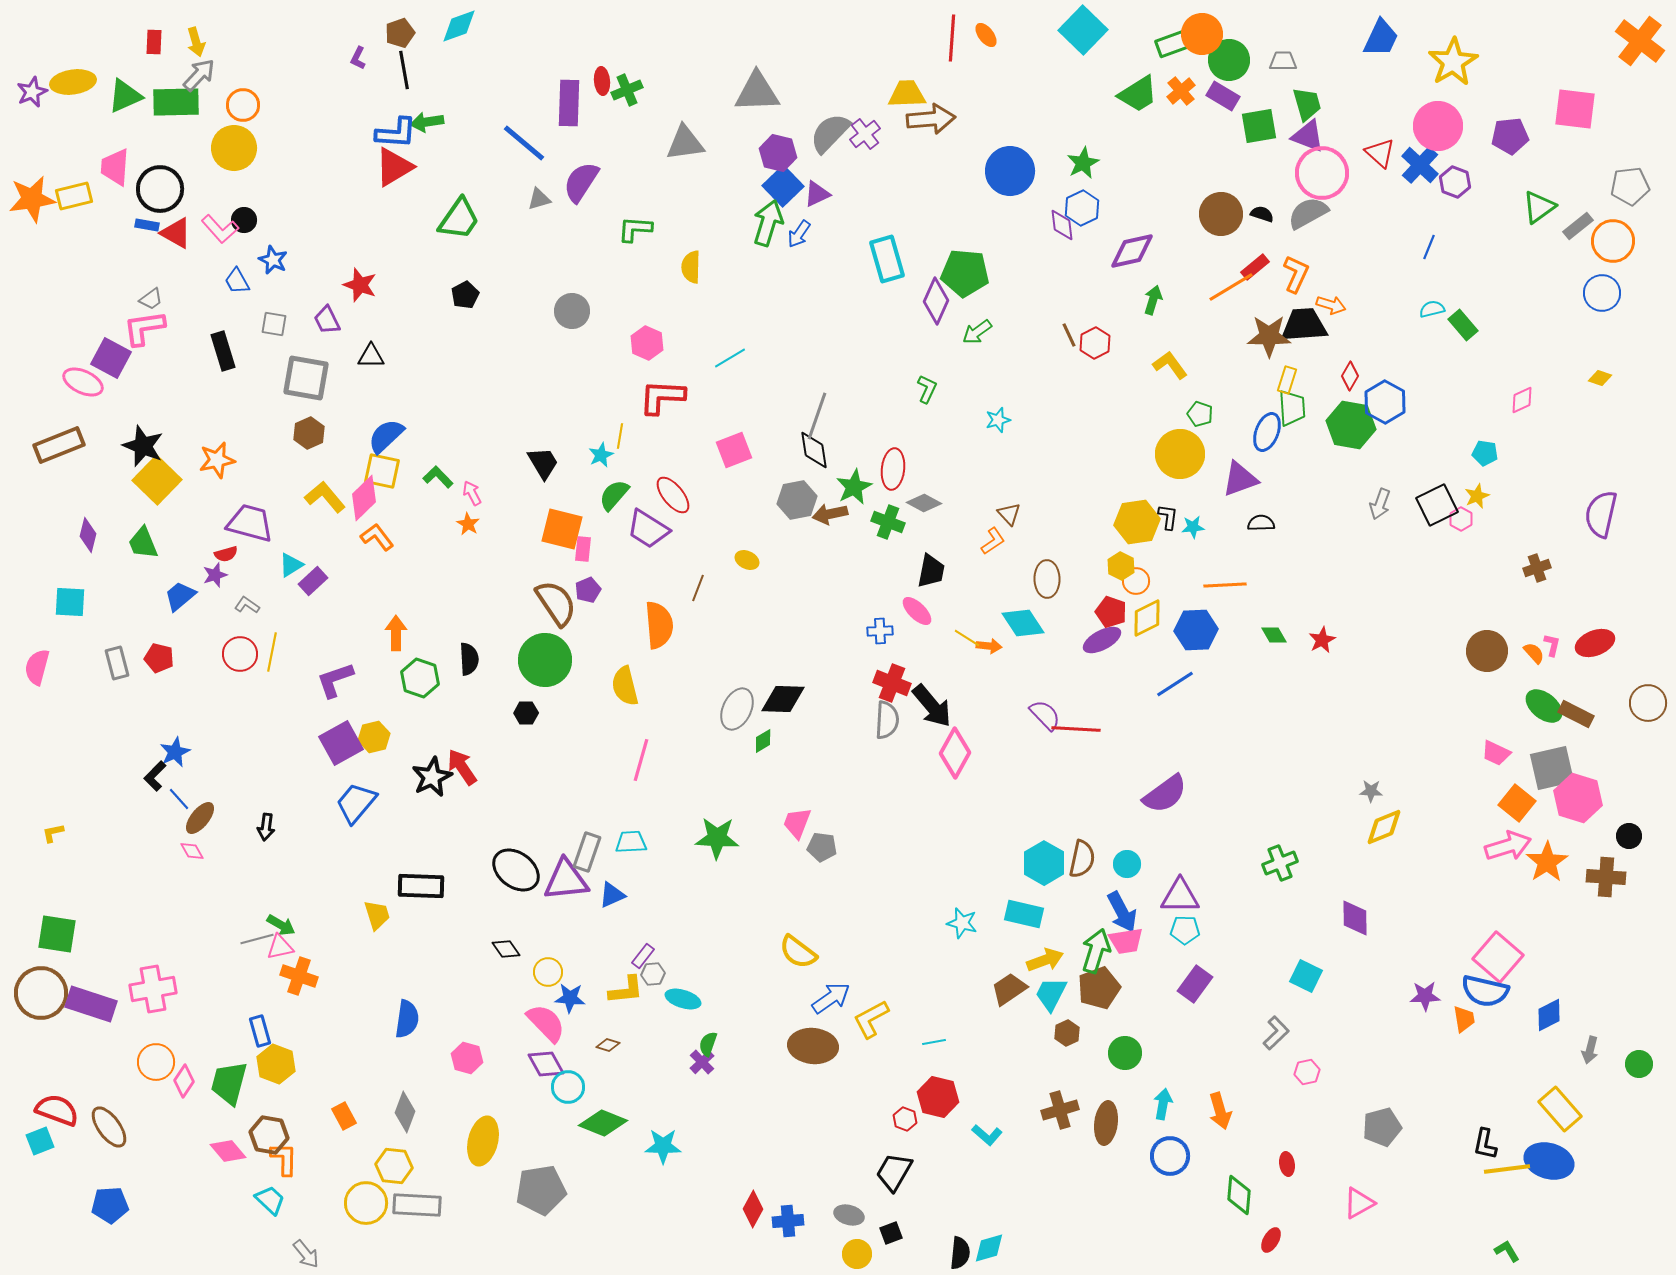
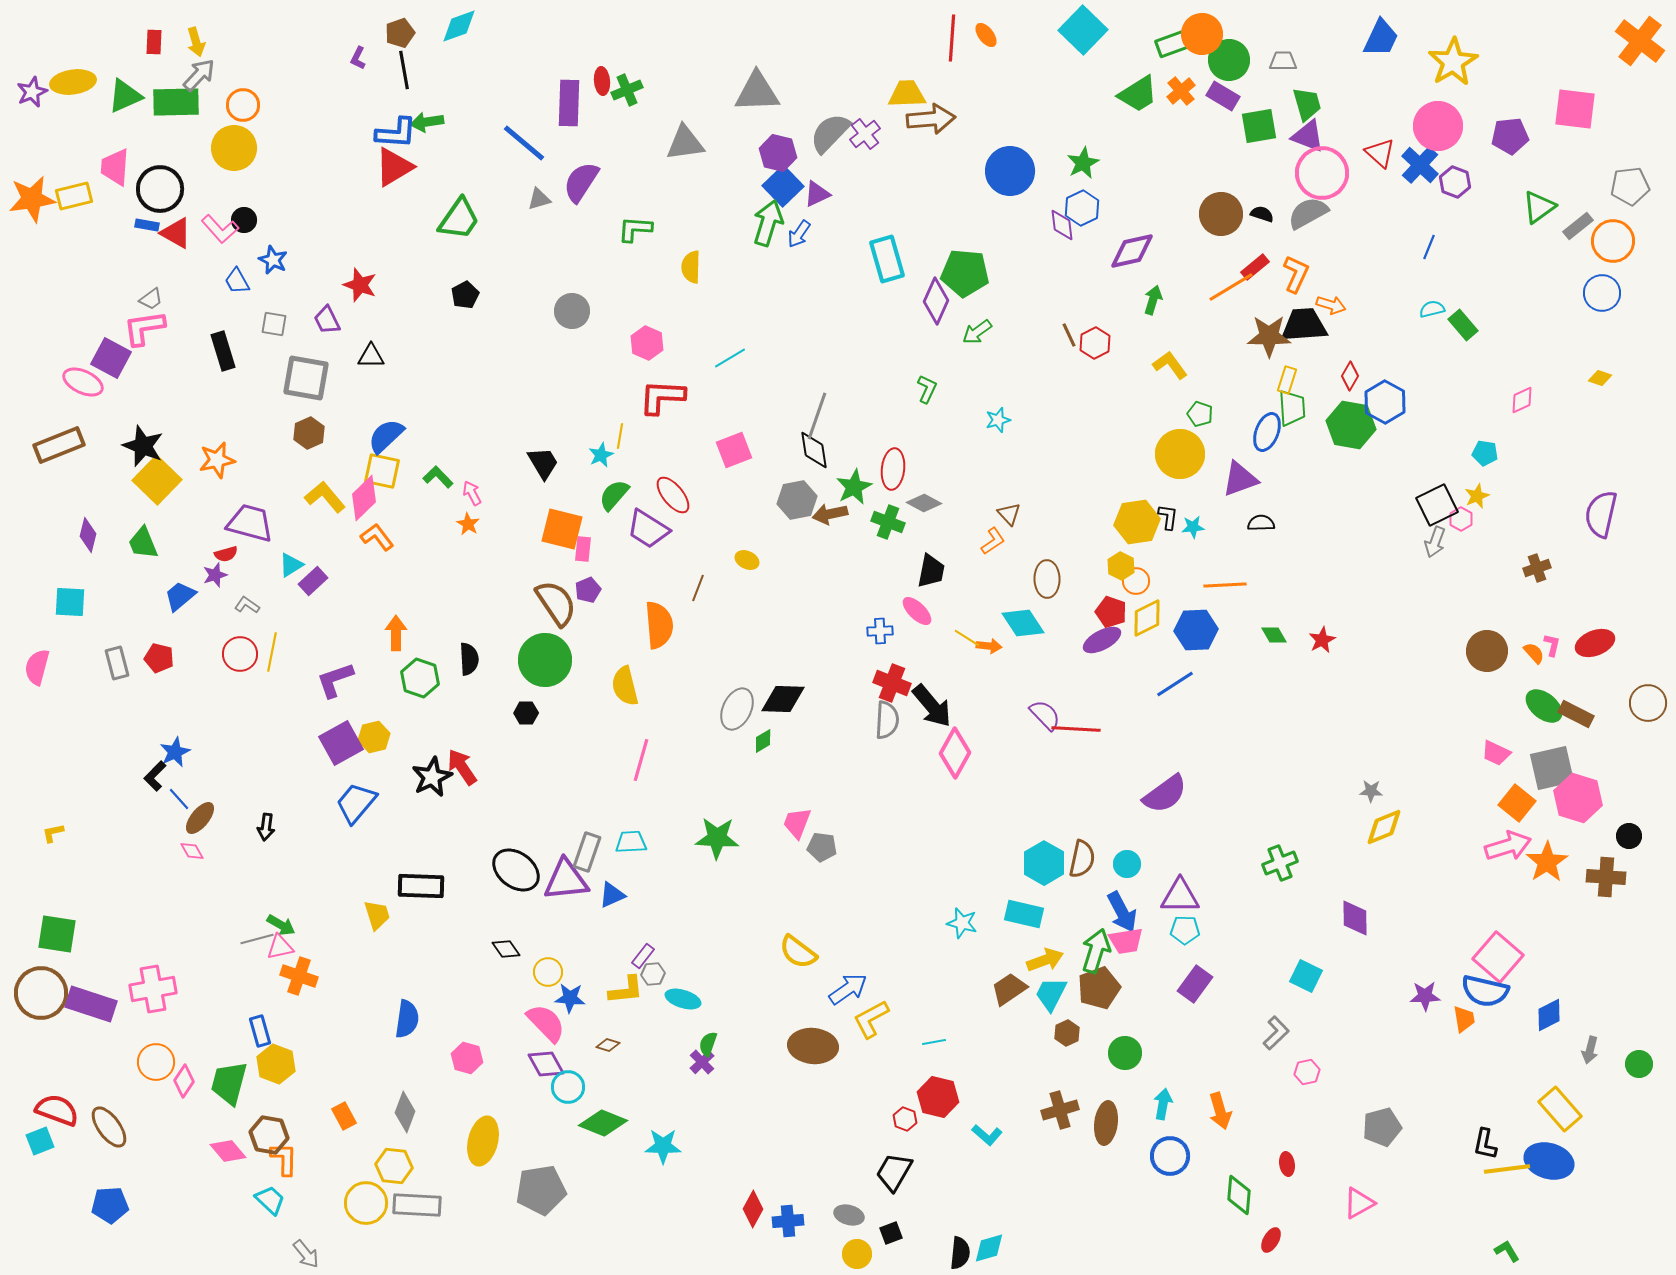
gray arrow at (1380, 504): moved 55 px right, 38 px down
blue arrow at (831, 998): moved 17 px right, 9 px up
